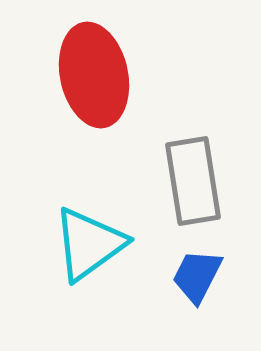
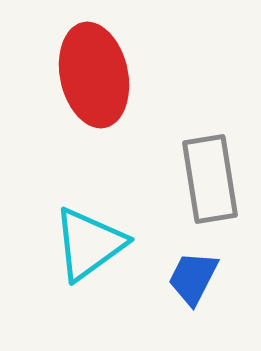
gray rectangle: moved 17 px right, 2 px up
blue trapezoid: moved 4 px left, 2 px down
